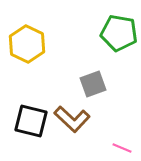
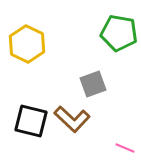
pink line: moved 3 px right
